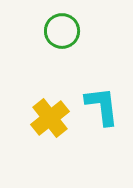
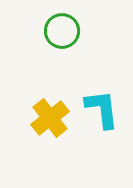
cyan L-shape: moved 3 px down
